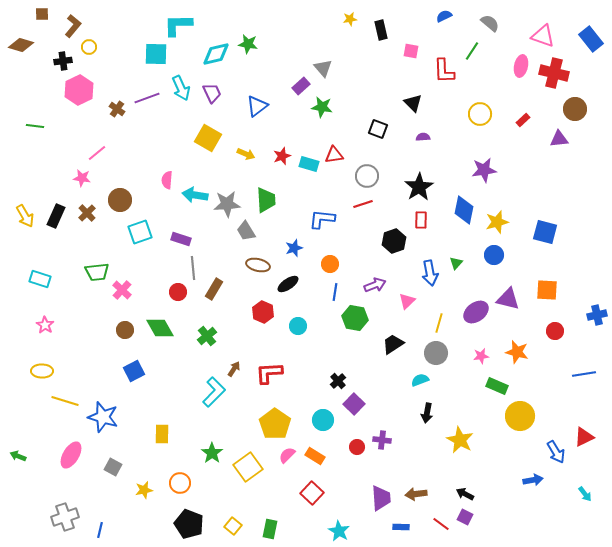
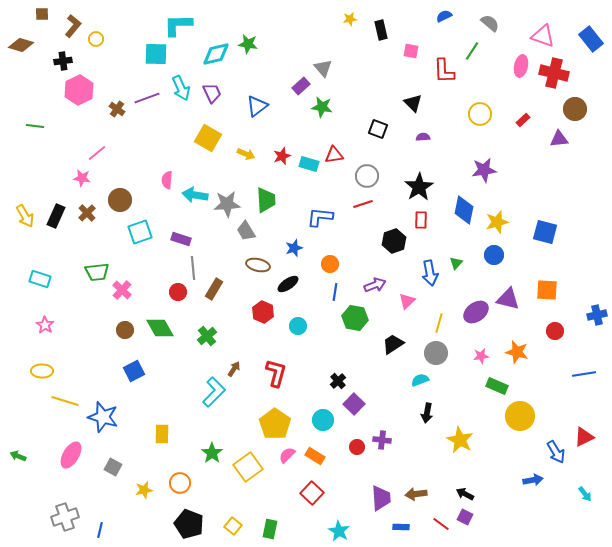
yellow circle at (89, 47): moved 7 px right, 8 px up
blue L-shape at (322, 219): moved 2 px left, 2 px up
red L-shape at (269, 373): moved 7 px right; rotated 108 degrees clockwise
